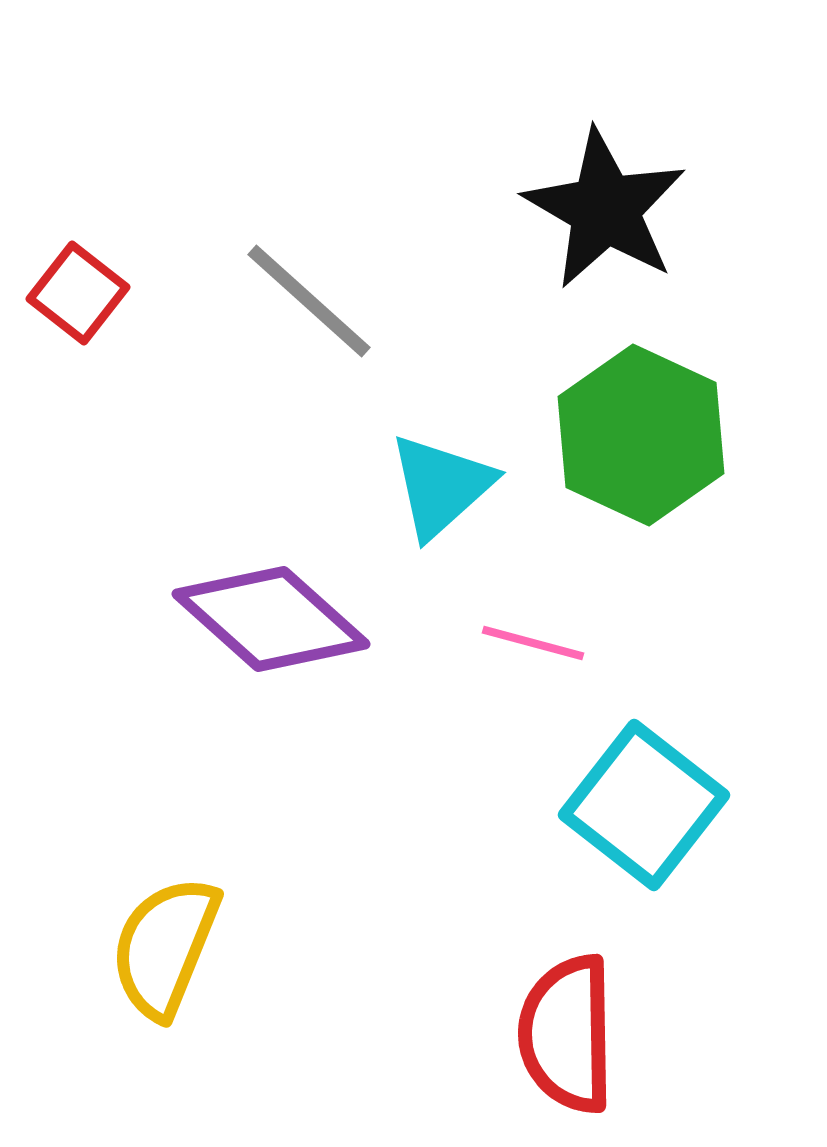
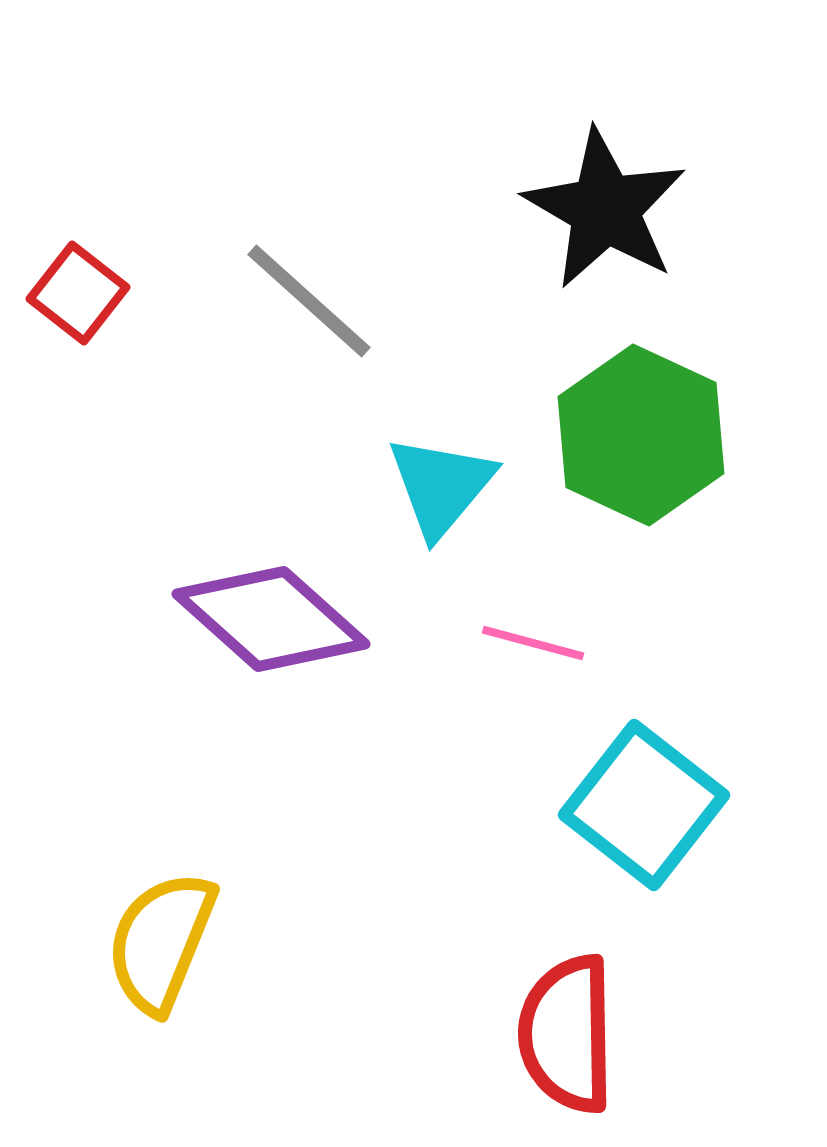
cyan triangle: rotated 8 degrees counterclockwise
yellow semicircle: moved 4 px left, 5 px up
